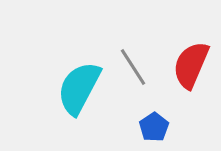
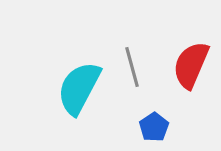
gray line: moved 1 px left; rotated 18 degrees clockwise
